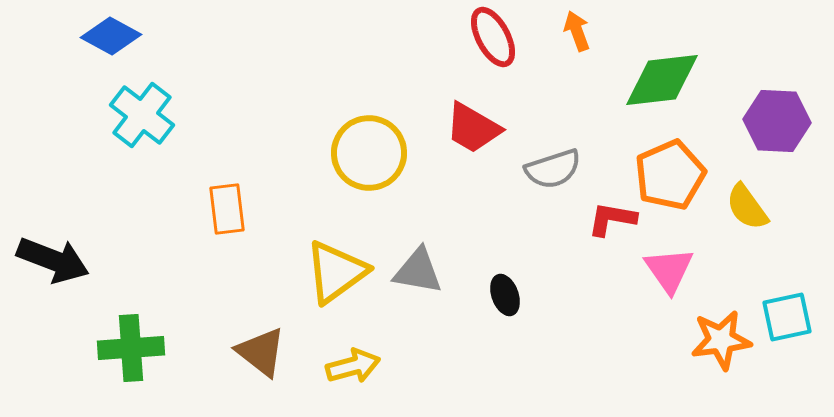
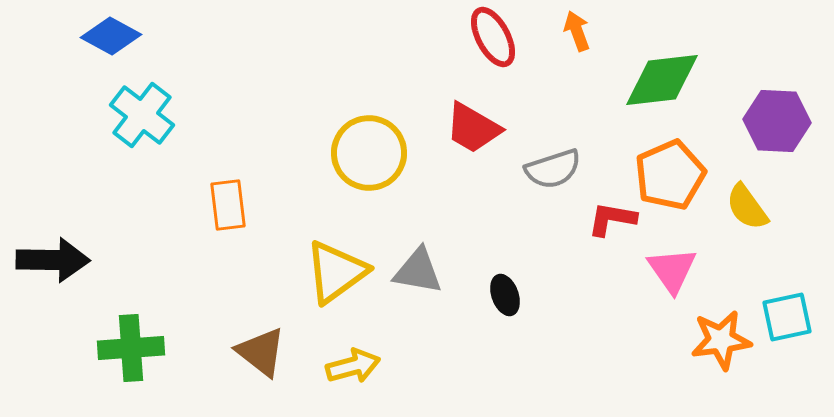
orange rectangle: moved 1 px right, 4 px up
black arrow: rotated 20 degrees counterclockwise
pink triangle: moved 3 px right
